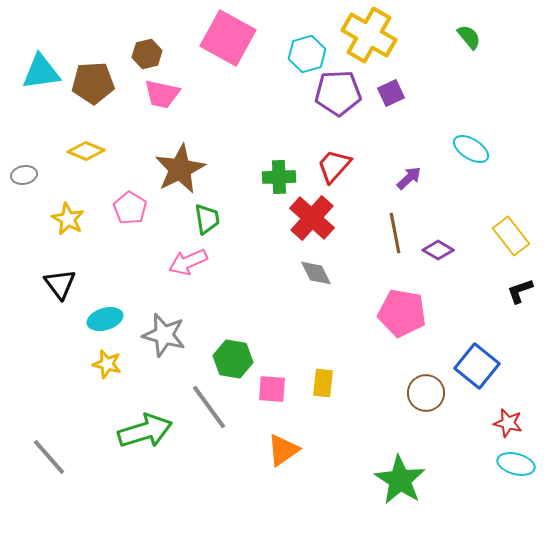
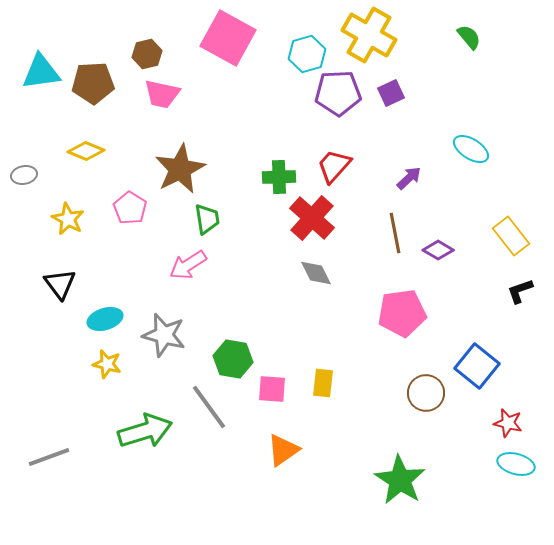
pink arrow at (188, 262): moved 3 px down; rotated 9 degrees counterclockwise
pink pentagon at (402, 313): rotated 18 degrees counterclockwise
gray line at (49, 457): rotated 69 degrees counterclockwise
